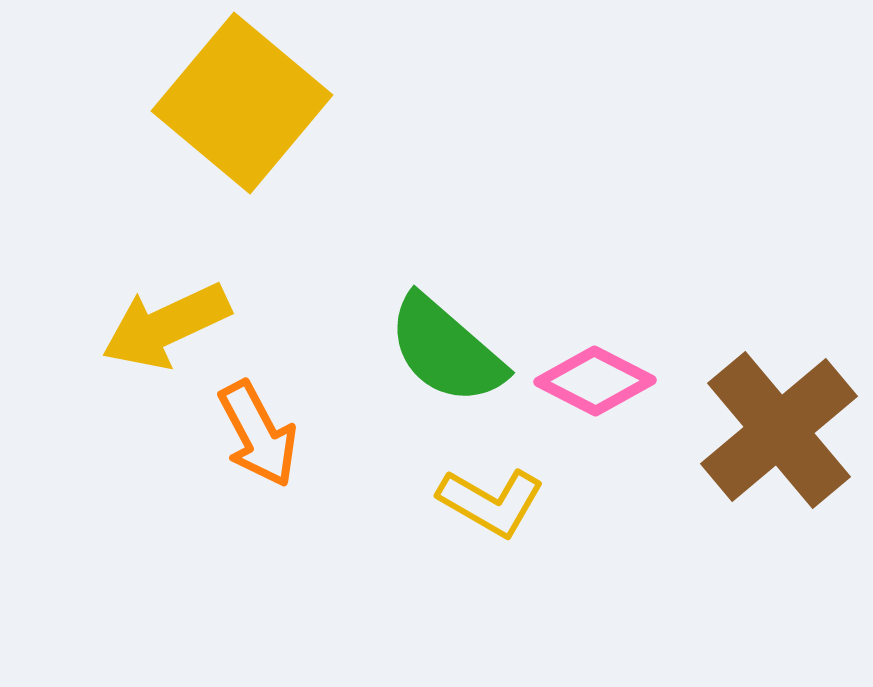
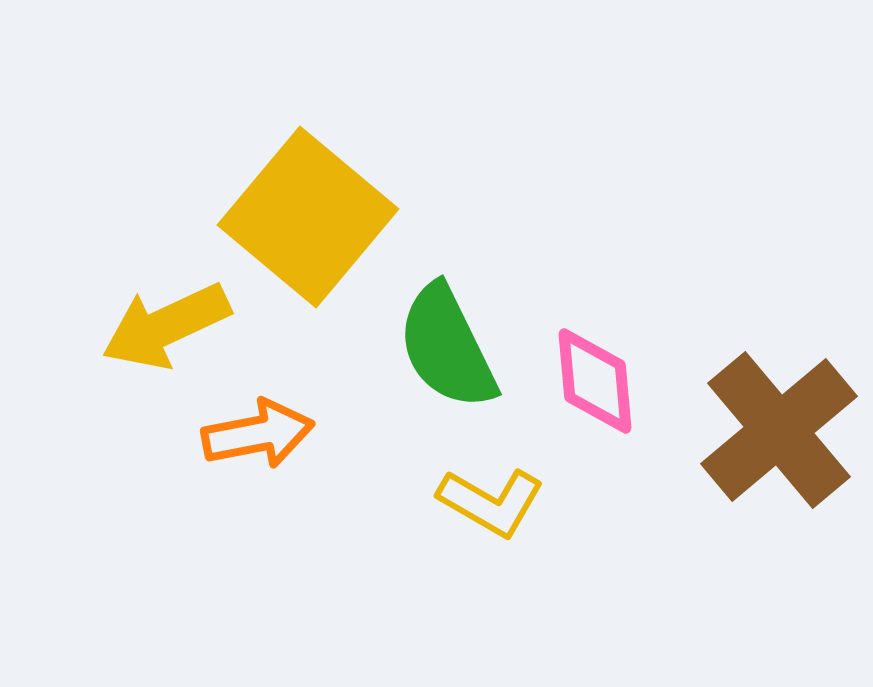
yellow square: moved 66 px right, 114 px down
green semicircle: moved 1 px right, 3 px up; rotated 23 degrees clockwise
pink diamond: rotated 58 degrees clockwise
orange arrow: rotated 73 degrees counterclockwise
